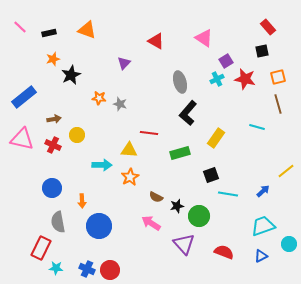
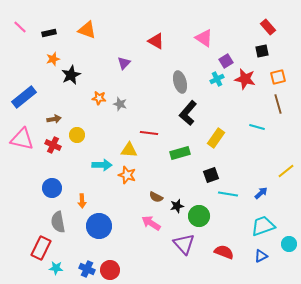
orange star at (130, 177): moved 3 px left, 2 px up; rotated 24 degrees counterclockwise
blue arrow at (263, 191): moved 2 px left, 2 px down
